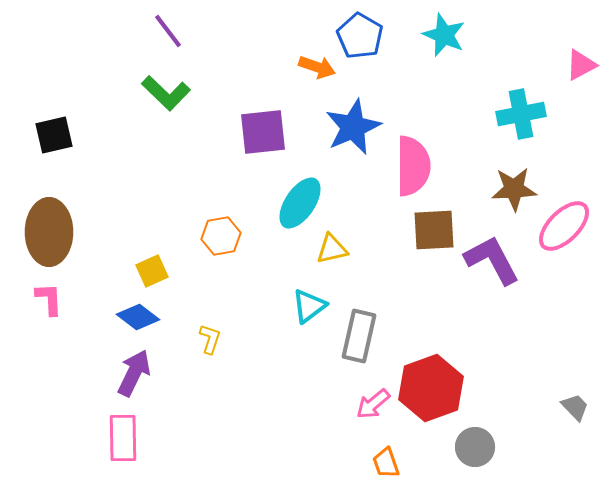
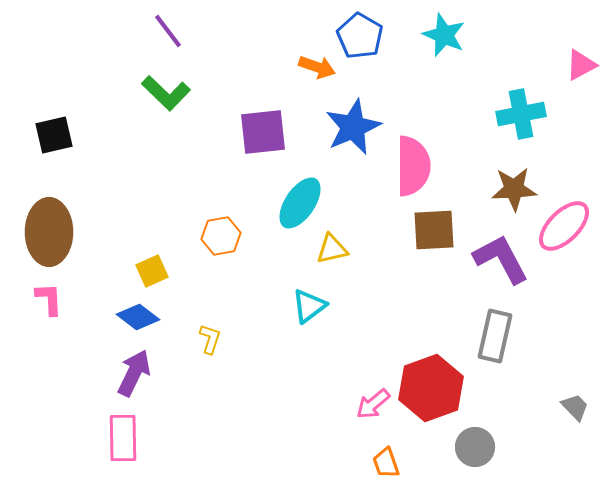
purple L-shape: moved 9 px right, 1 px up
gray rectangle: moved 136 px right
